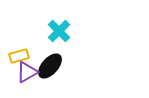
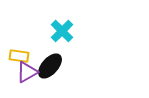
cyan cross: moved 3 px right
yellow rectangle: rotated 24 degrees clockwise
